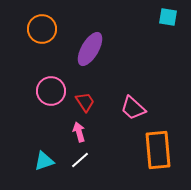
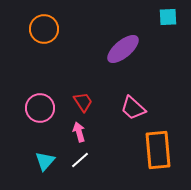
cyan square: rotated 12 degrees counterclockwise
orange circle: moved 2 px right
purple ellipse: moved 33 px right; rotated 20 degrees clockwise
pink circle: moved 11 px left, 17 px down
red trapezoid: moved 2 px left
cyan triangle: moved 1 px right; rotated 30 degrees counterclockwise
